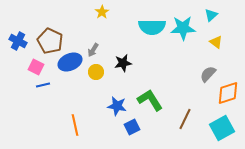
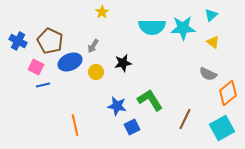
yellow triangle: moved 3 px left
gray arrow: moved 4 px up
gray semicircle: rotated 108 degrees counterclockwise
orange diamond: rotated 20 degrees counterclockwise
